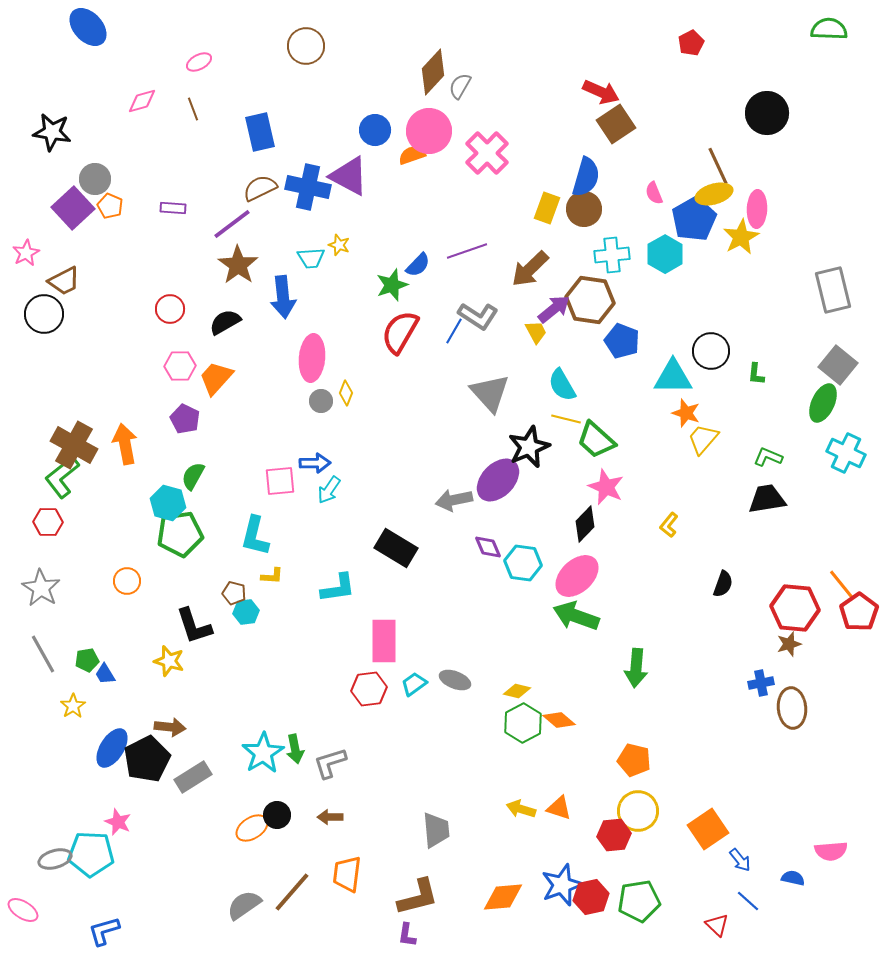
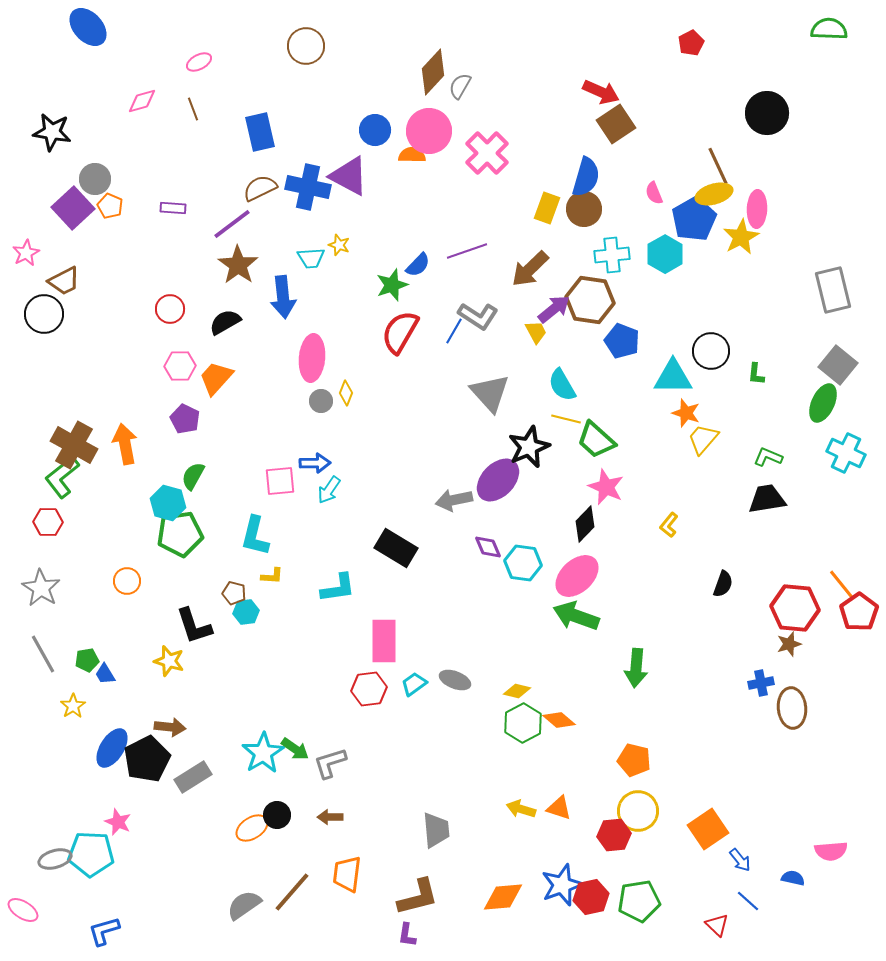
orange semicircle at (412, 155): rotated 20 degrees clockwise
green arrow at (295, 749): rotated 44 degrees counterclockwise
